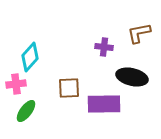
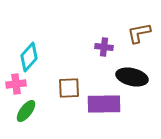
cyan diamond: moved 1 px left
